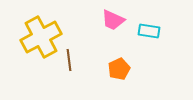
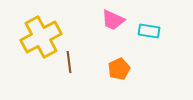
brown line: moved 2 px down
